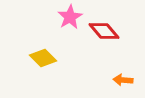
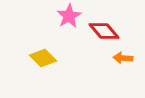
pink star: moved 1 px left, 1 px up
orange arrow: moved 22 px up
